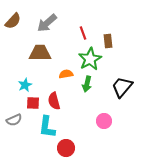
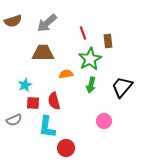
brown semicircle: rotated 30 degrees clockwise
brown trapezoid: moved 3 px right
green arrow: moved 4 px right, 1 px down
